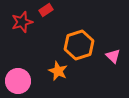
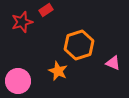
pink triangle: moved 7 px down; rotated 21 degrees counterclockwise
